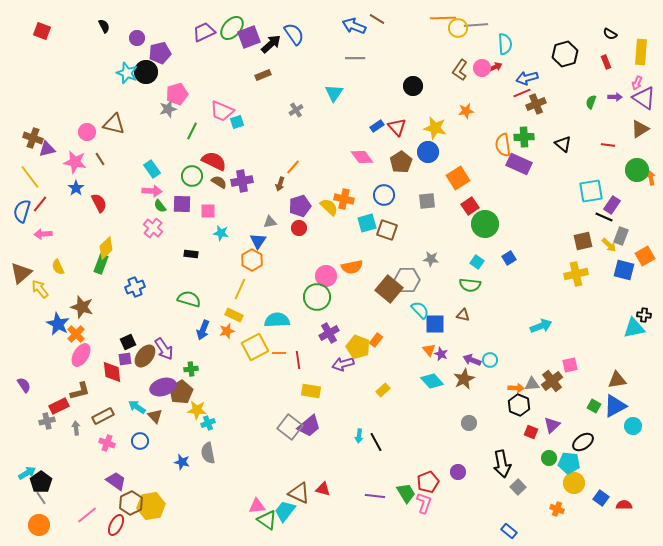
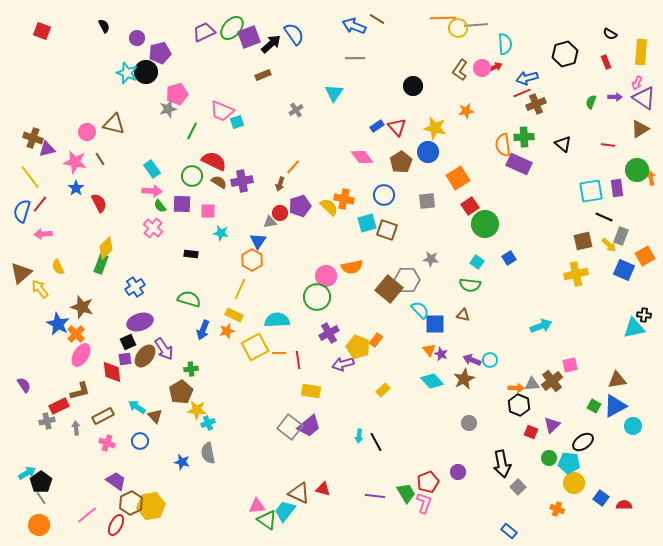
purple rectangle at (612, 205): moved 5 px right, 17 px up; rotated 42 degrees counterclockwise
red circle at (299, 228): moved 19 px left, 15 px up
blue square at (624, 270): rotated 10 degrees clockwise
blue cross at (135, 287): rotated 12 degrees counterclockwise
purple ellipse at (163, 387): moved 23 px left, 65 px up
